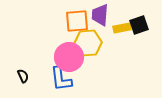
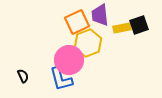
purple trapezoid: rotated 10 degrees counterclockwise
orange square: moved 1 px down; rotated 20 degrees counterclockwise
yellow hexagon: rotated 16 degrees counterclockwise
pink circle: moved 3 px down
blue L-shape: rotated 8 degrees counterclockwise
